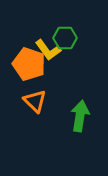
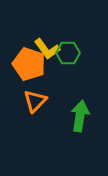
green hexagon: moved 3 px right, 15 px down
yellow L-shape: moved 1 px left, 1 px up
orange triangle: rotated 30 degrees clockwise
